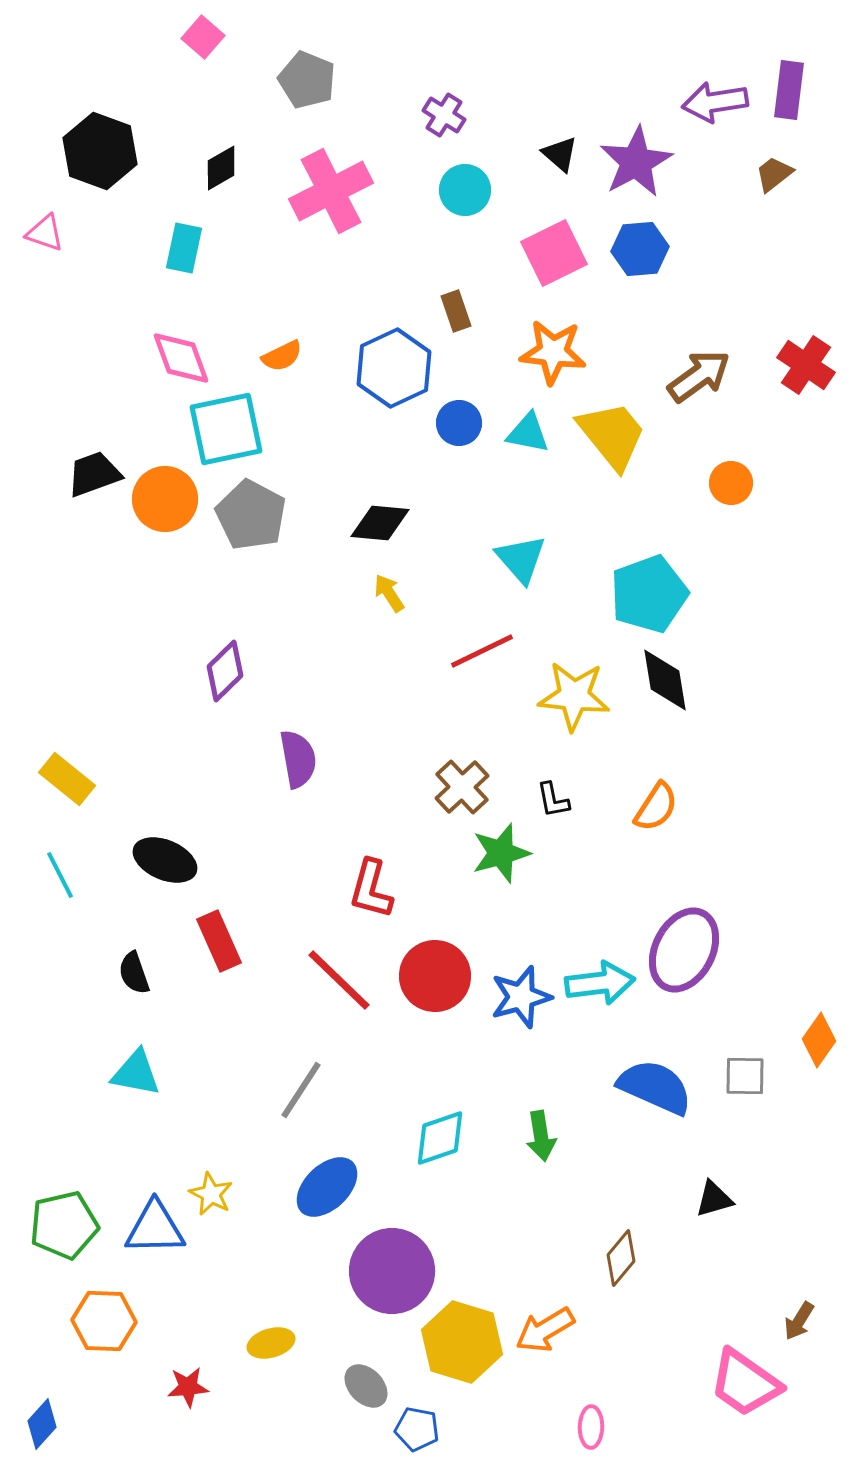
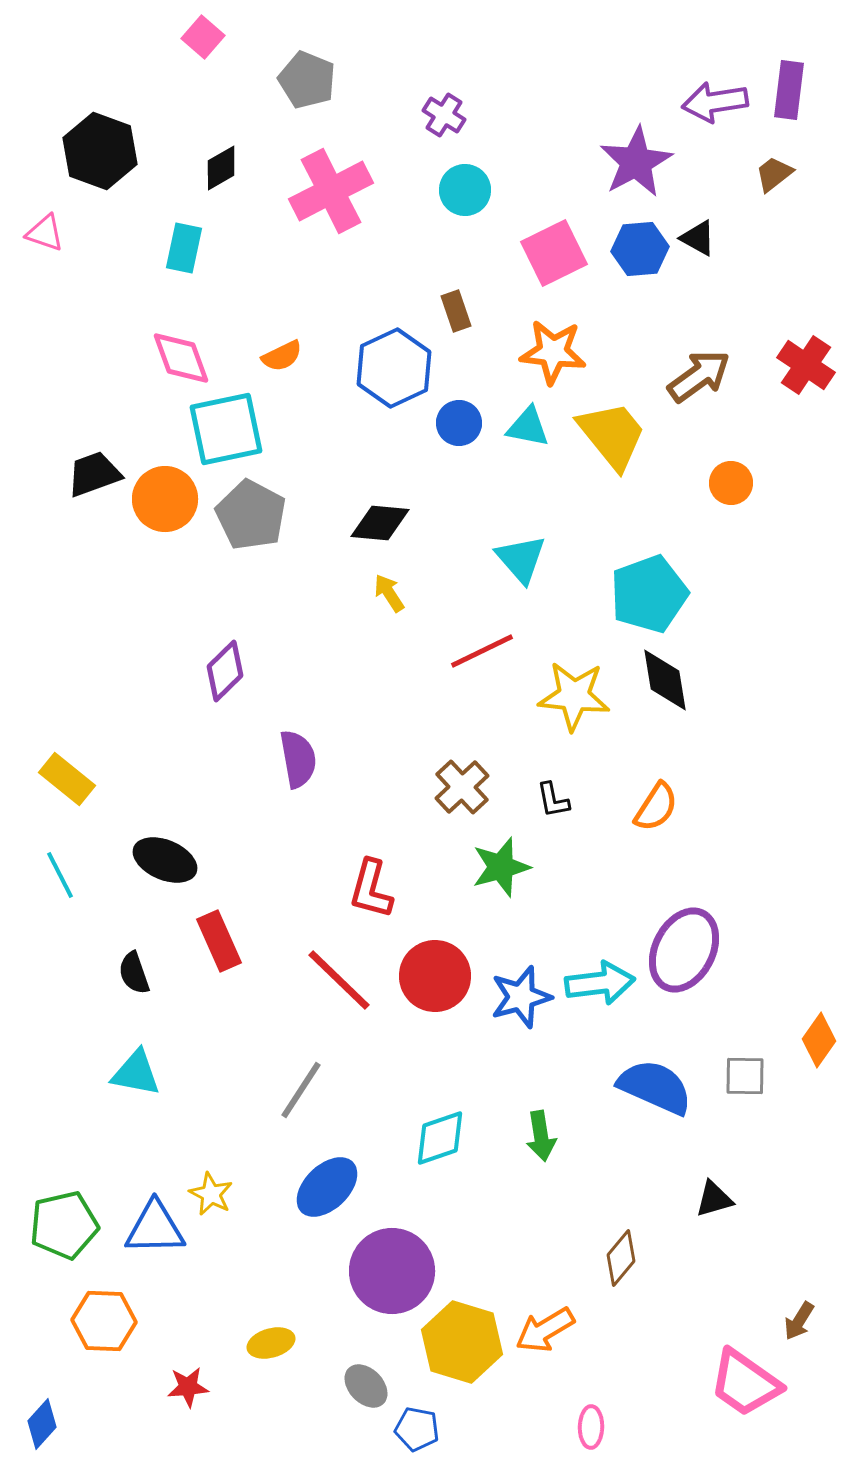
black triangle at (560, 154): moved 138 px right, 84 px down; rotated 12 degrees counterclockwise
cyan triangle at (528, 433): moved 6 px up
green star at (501, 853): moved 14 px down
